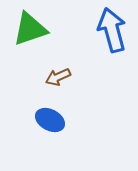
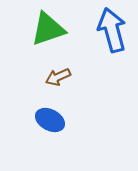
green triangle: moved 18 px right
